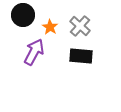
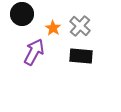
black circle: moved 1 px left, 1 px up
orange star: moved 3 px right, 1 px down
